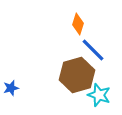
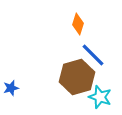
blue line: moved 5 px down
brown hexagon: moved 2 px down
cyan star: moved 1 px right, 2 px down
